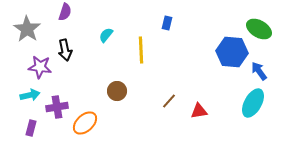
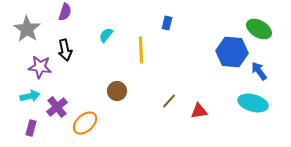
cyan arrow: moved 1 px down
cyan ellipse: rotated 76 degrees clockwise
purple cross: rotated 30 degrees counterclockwise
